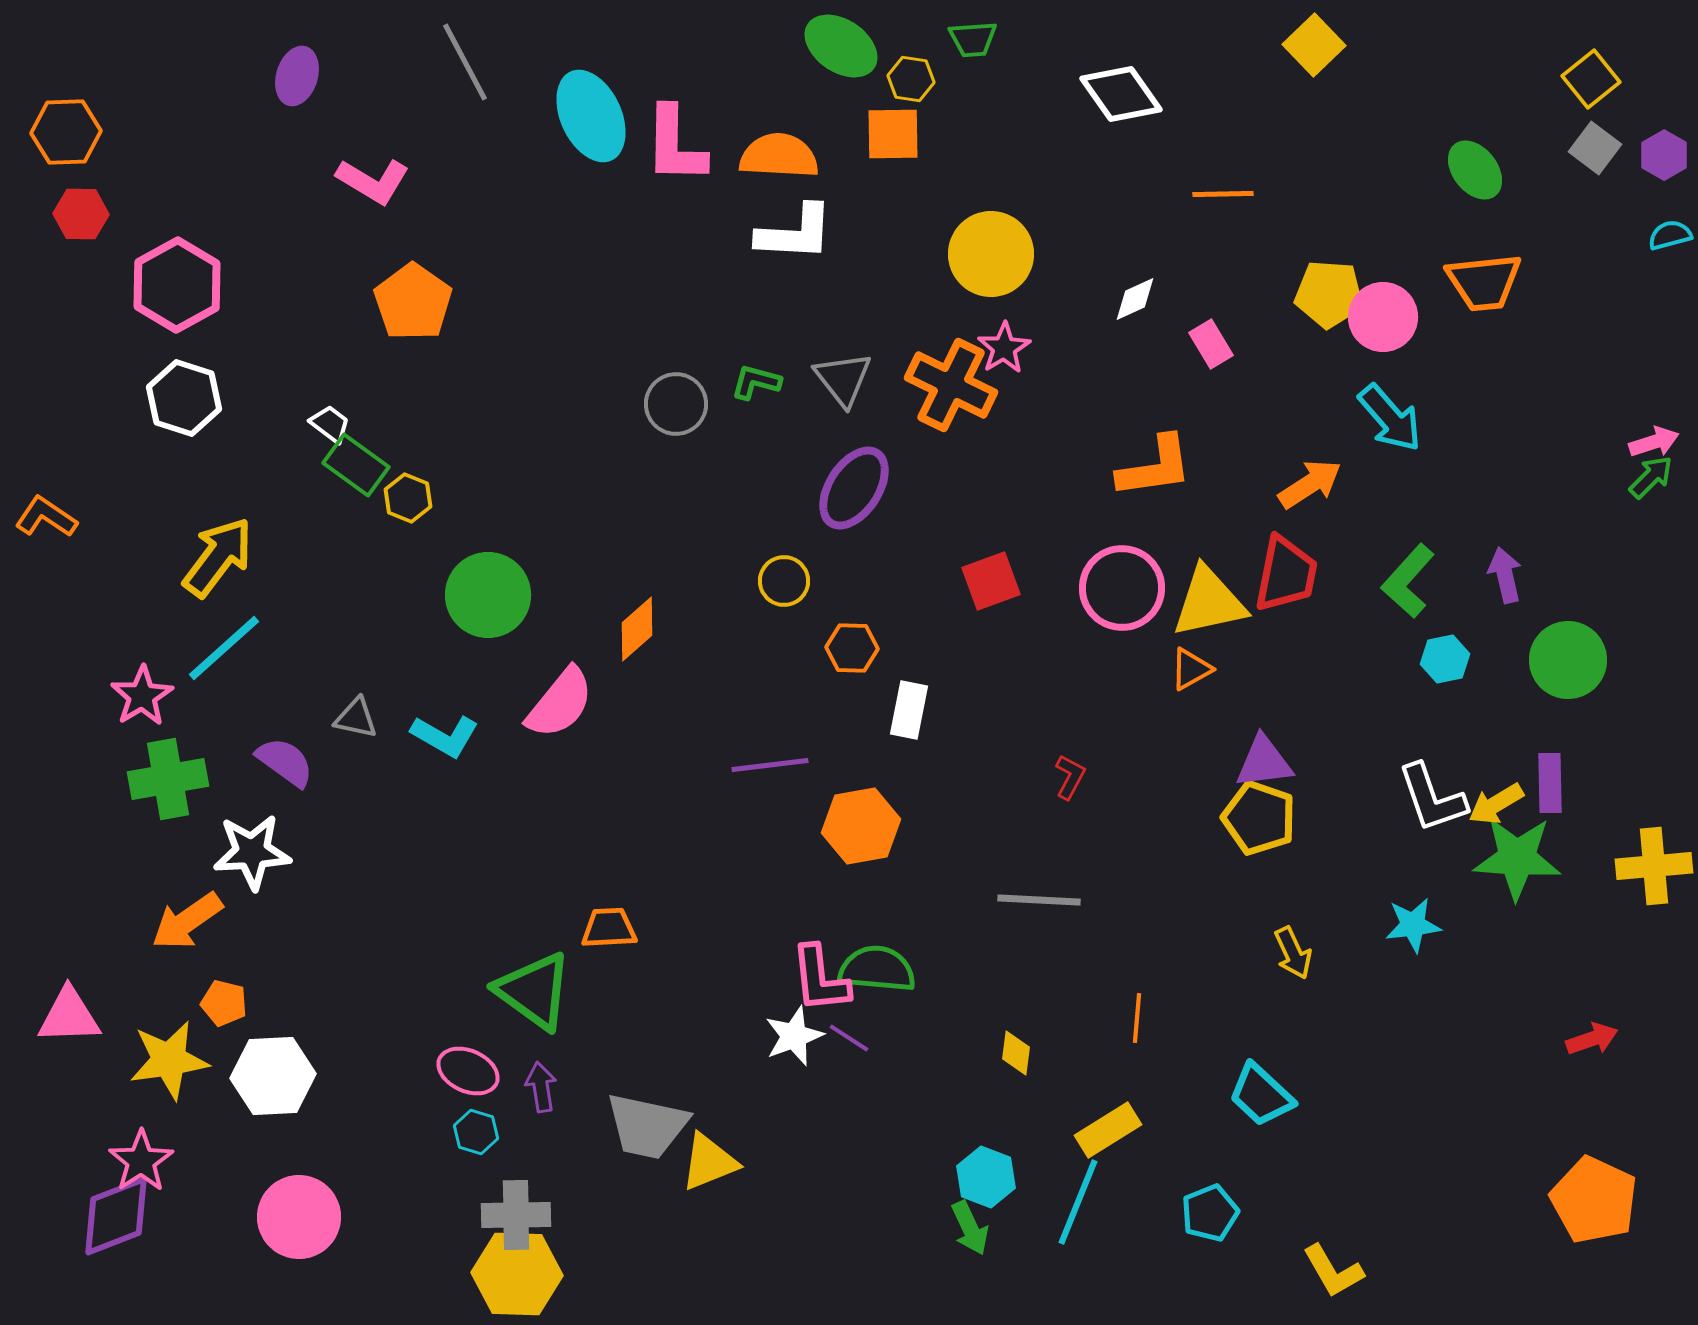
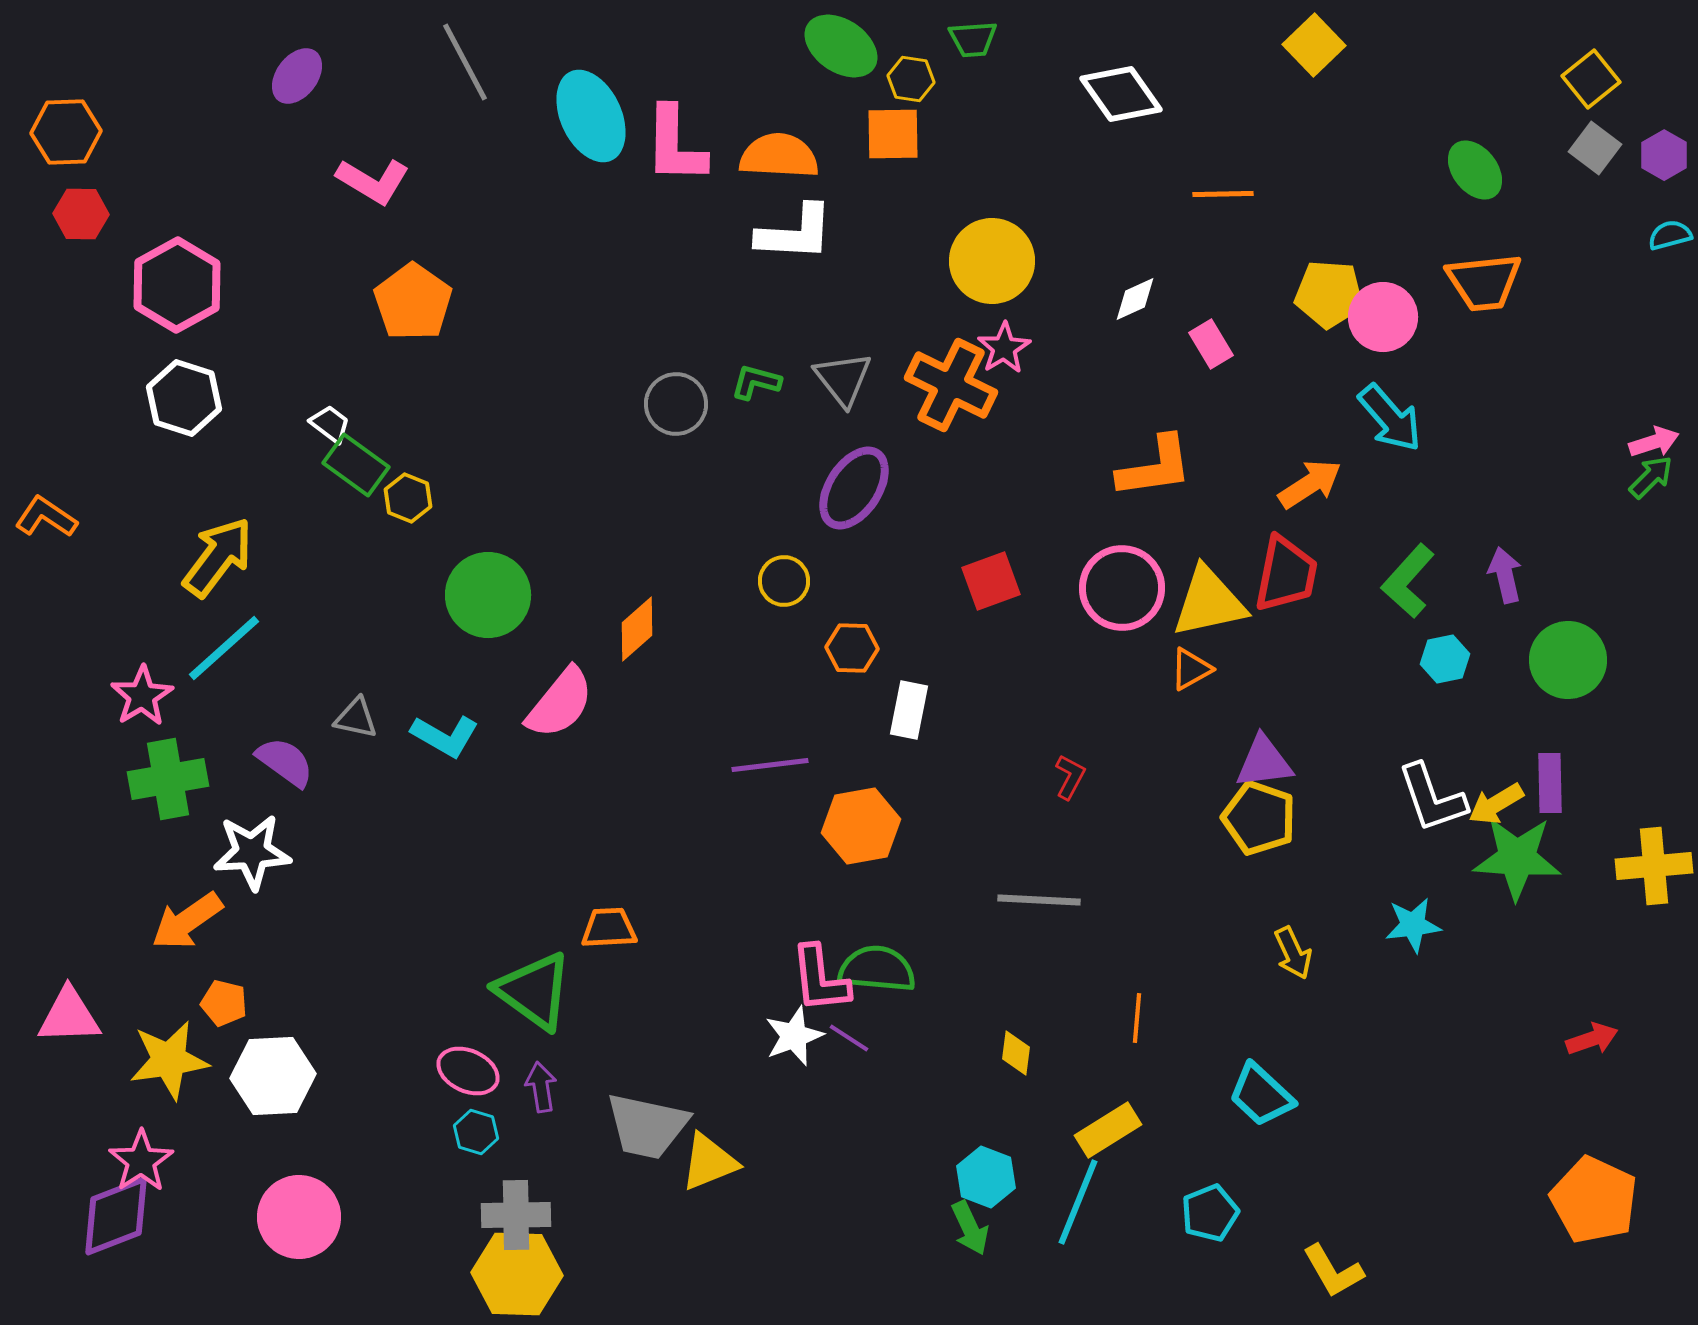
purple ellipse at (297, 76): rotated 20 degrees clockwise
yellow circle at (991, 254): moved 1 px right, 7 px down
